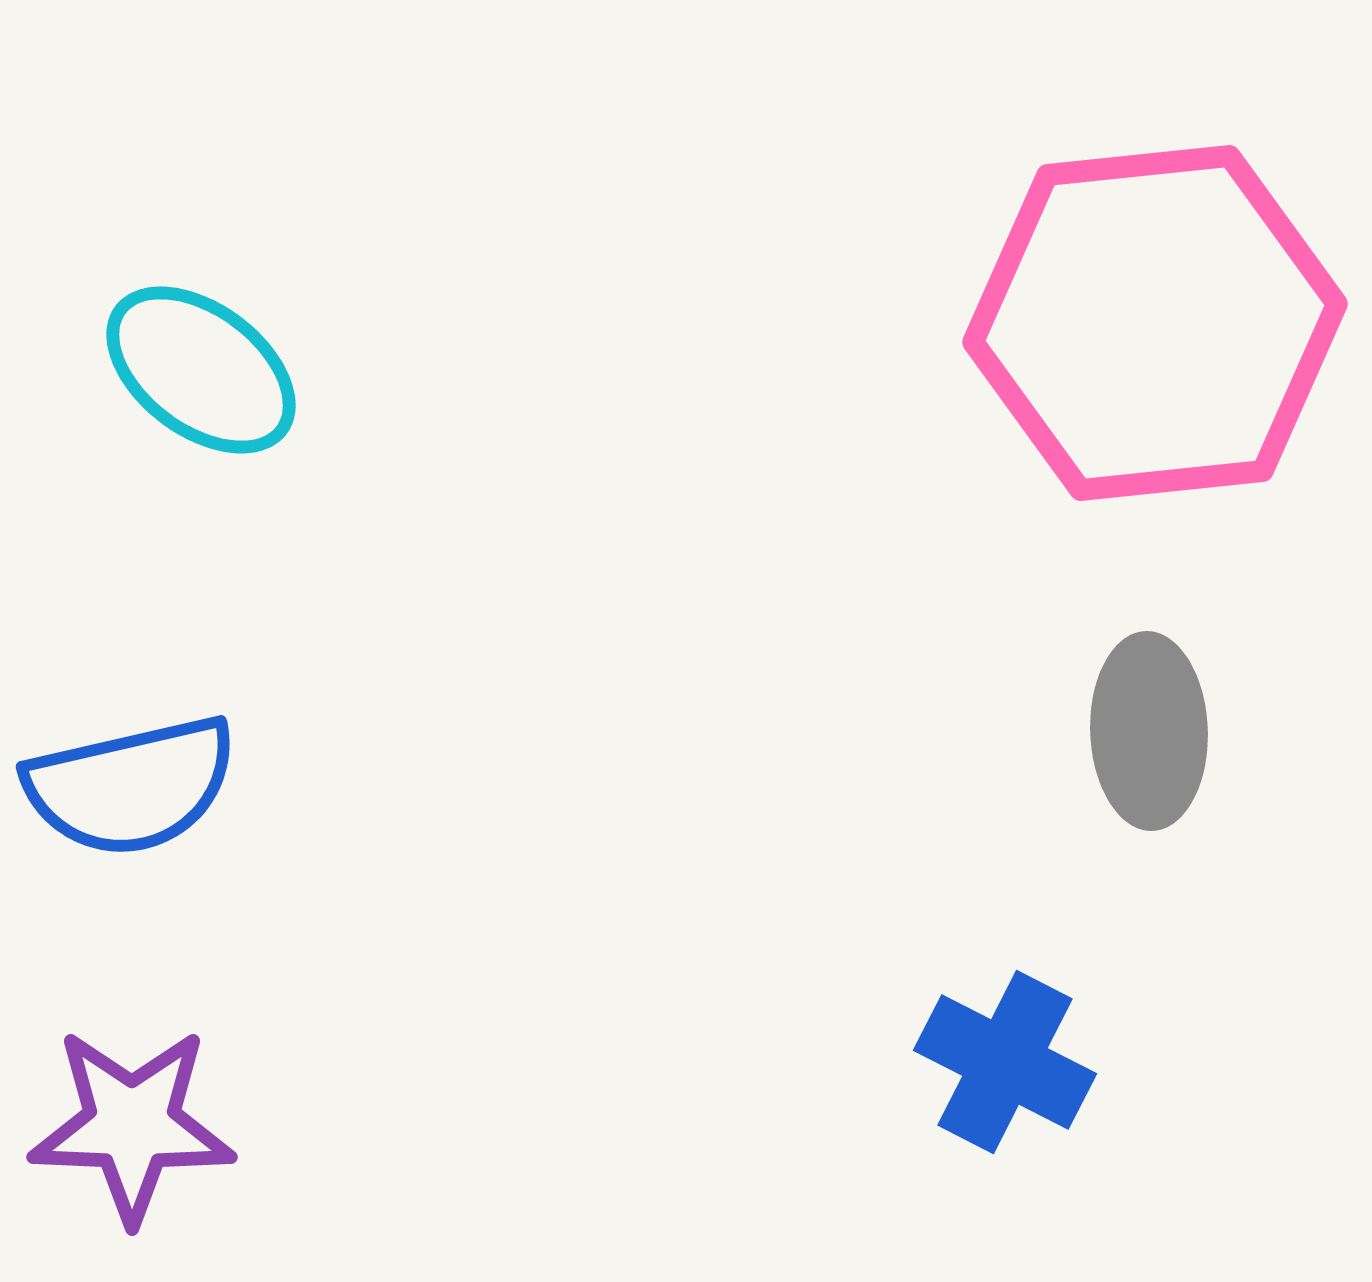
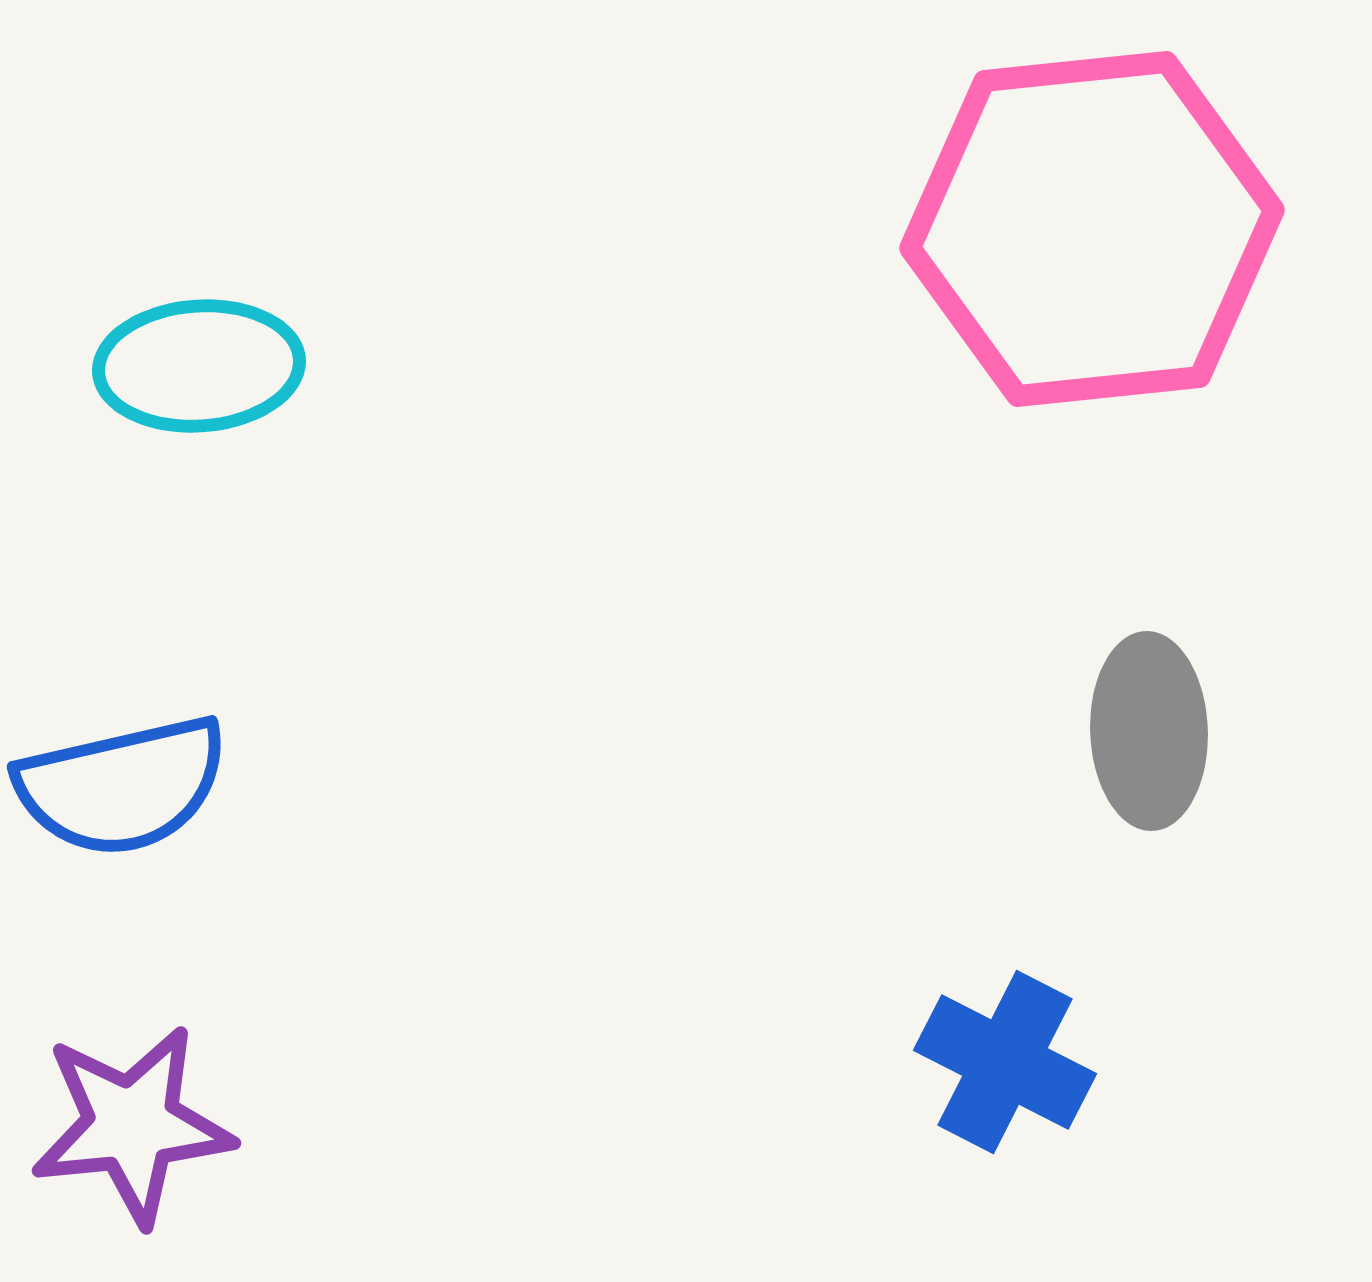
pink hexagon: moved 63 px left, 94 px up
cyan ellipse: moved 2 px left, 4 px up; rotated 41 degrees counterclockwise
blue semicircle: moved 9 px left
purple star: rotated 8 degrees counterclockwise
